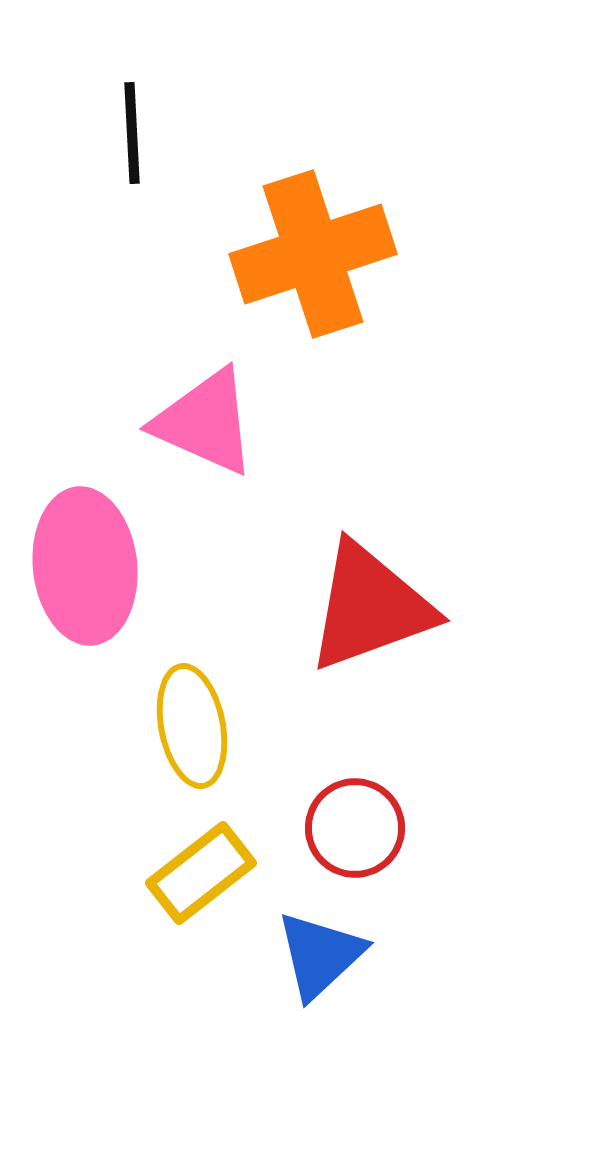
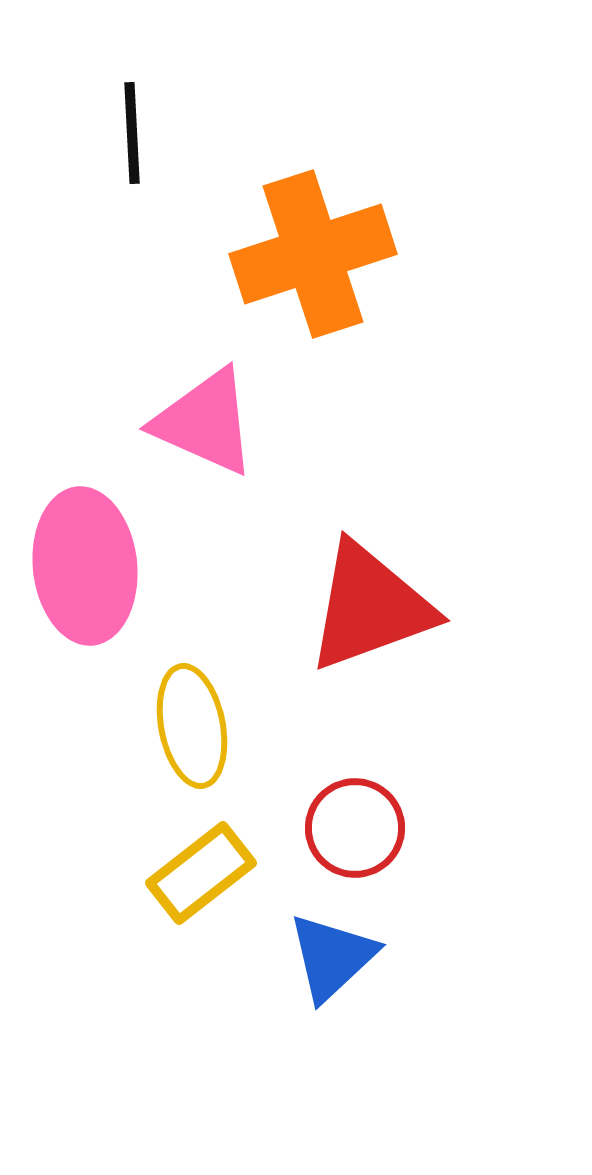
blue triangle: moved 12 px right, 2 px down
